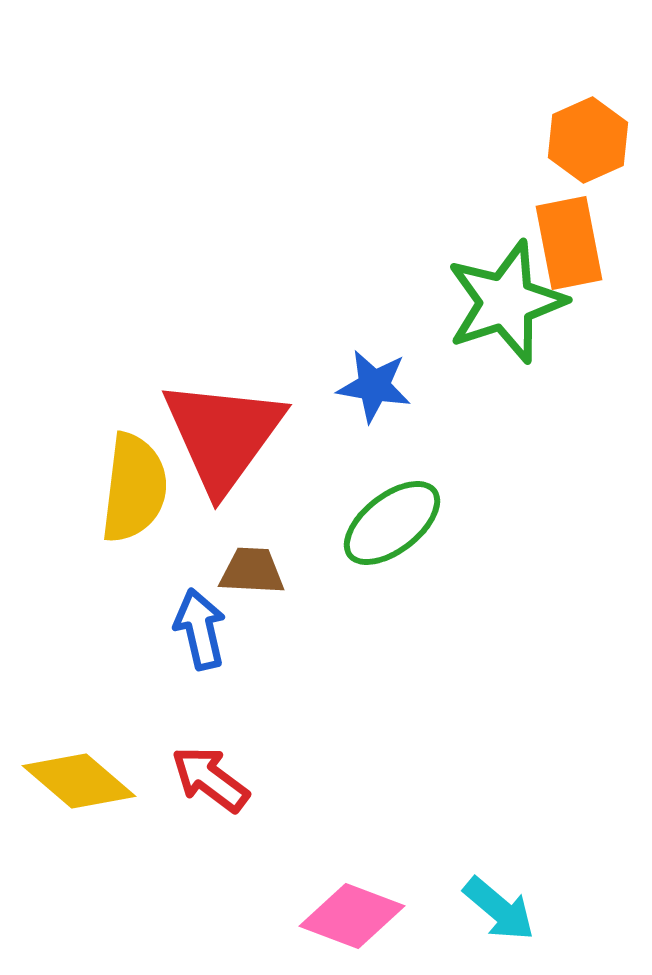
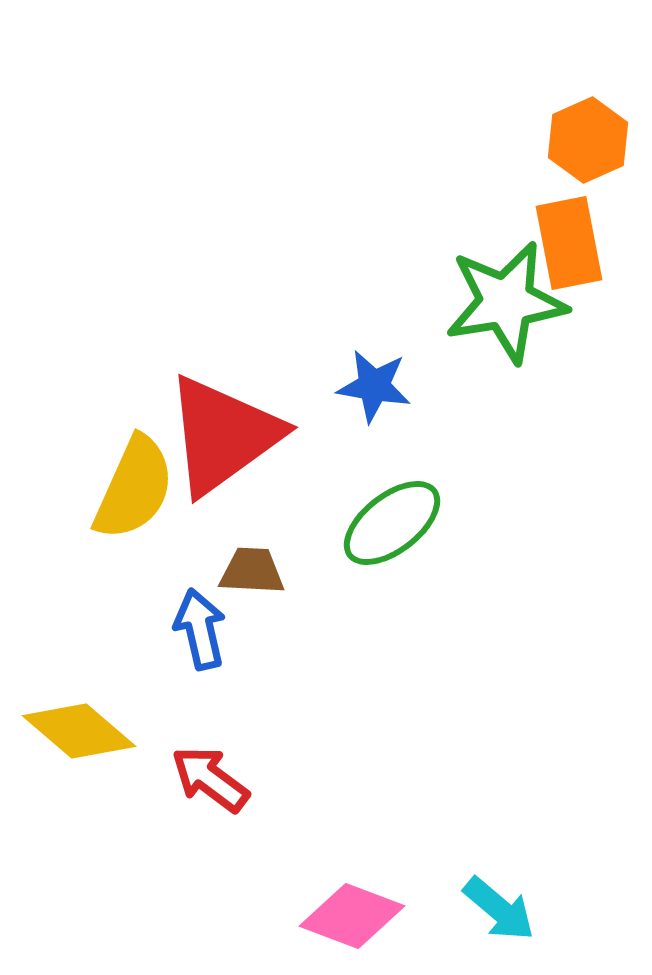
green star: rotated 9 degrees clockwise
red triangle: rotated 18 degrees clockwise
yellow semicircle: rotated 17 degrees clockwise
yellow diamond: moved 50 px up
